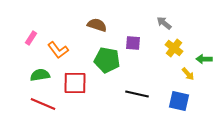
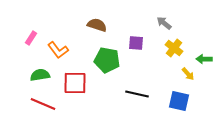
purple square: moved 3 px right
